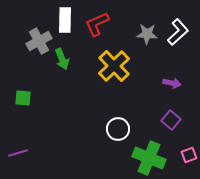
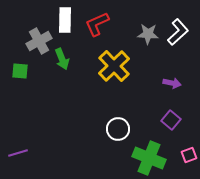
gray star: moved 1 px right
green square: moved 3 px left, 27 px up
